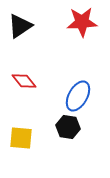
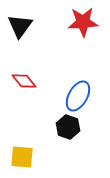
red star: moved 1 px right
black triangle: rotated 20 degrees counterclockwise
black hexagon: rotated 10 degrees clockwise
yellow square: moved 1 px right, 19 px down
